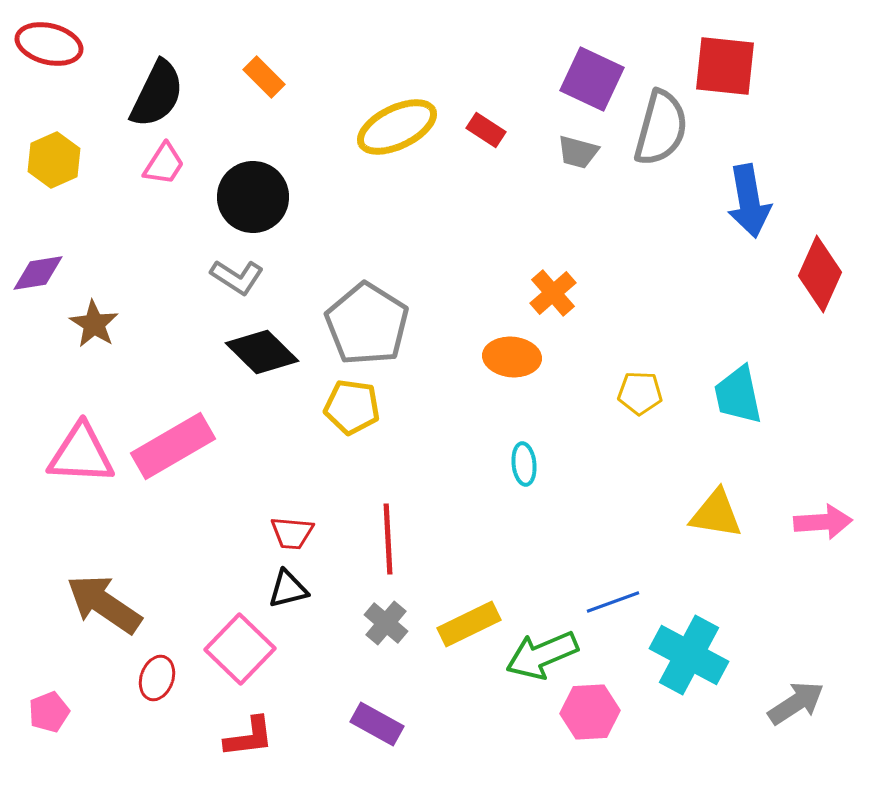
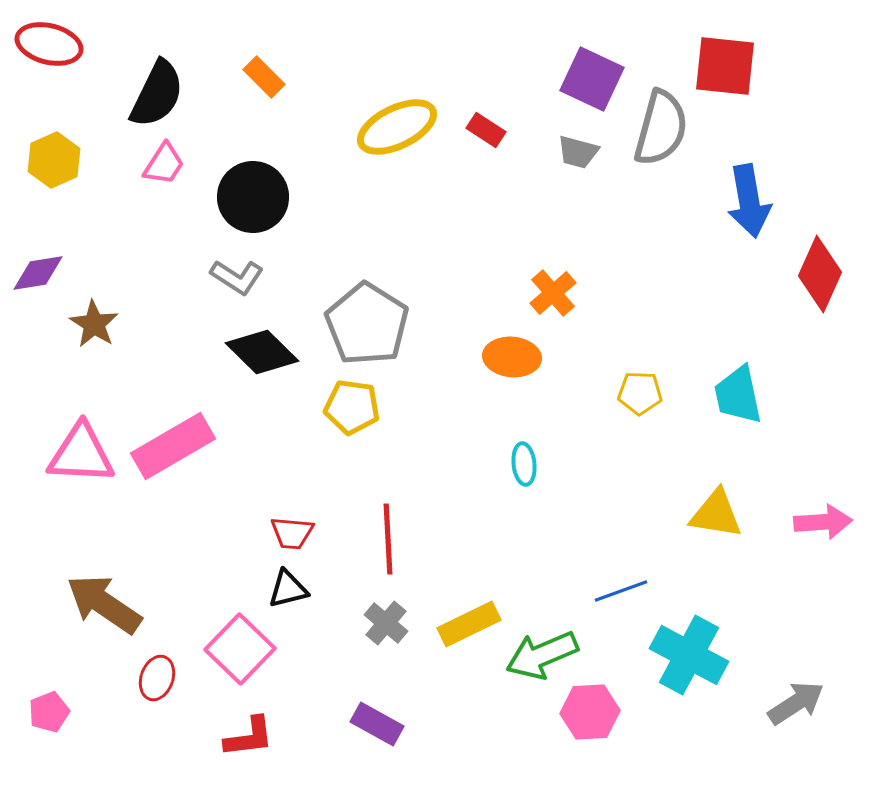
blue line at (613, 602): moved 8 px right, 11 px up
